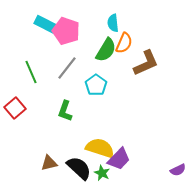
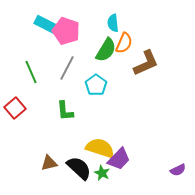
gray line: rotated 10 degrees counterclockwise
green L-shape: rotated 25 degrees counterclockwise
